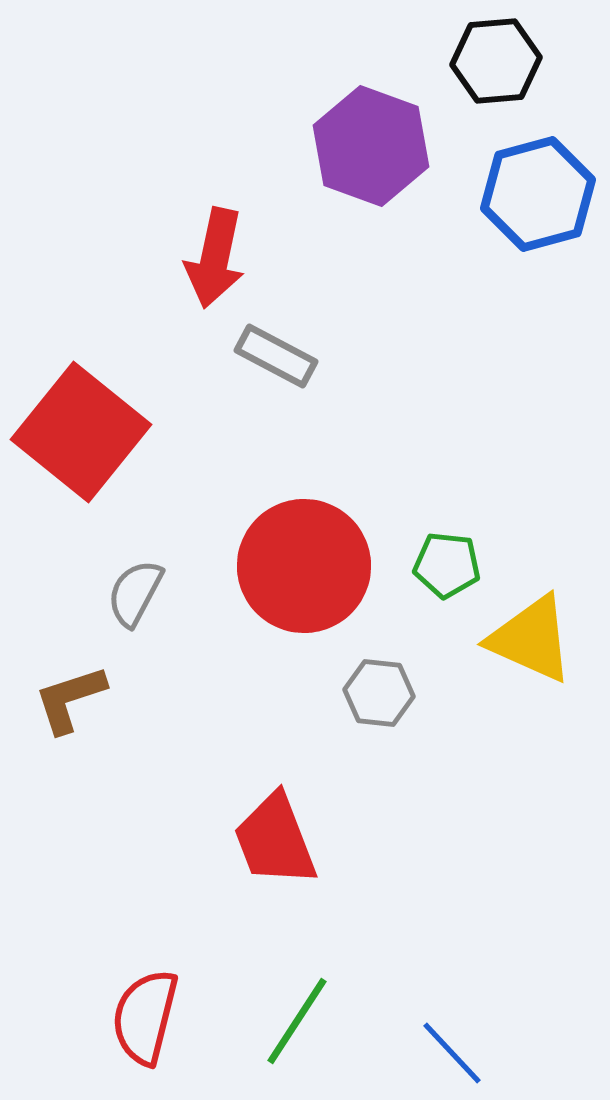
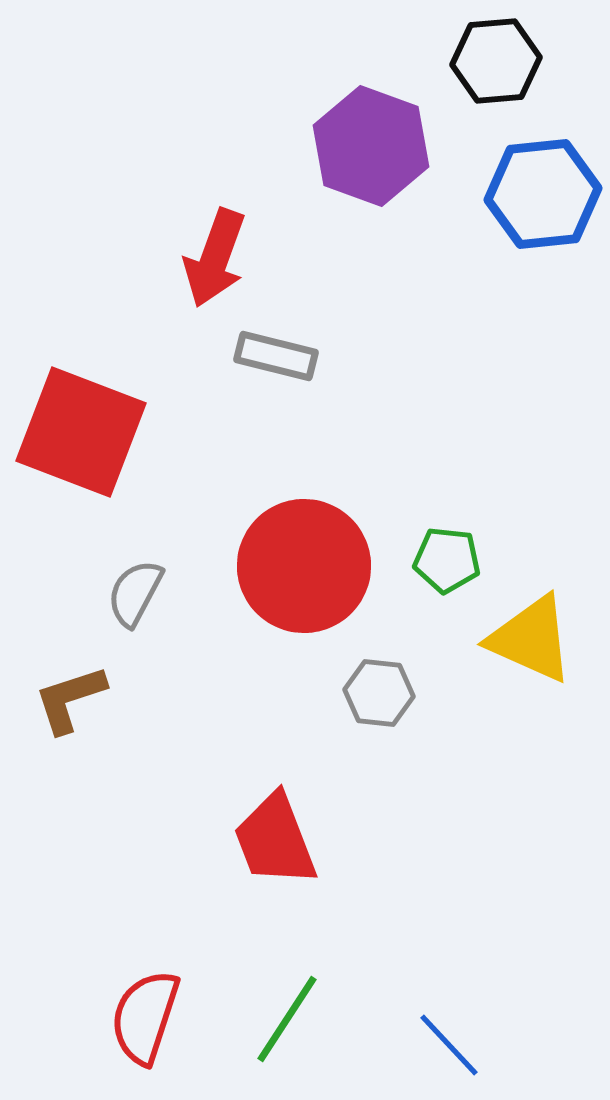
blue hexagon: moved 5 px right; rotated 9 degrees clockwise
red arrow: rotated 8 degrees clockwise
gray rectangle: rotated 14 degrees counterclockwise
red square: rotated 18 degrees counterclockwise
green pentagon: moved 5 px up
red semicircle: rotated 4 degrees clockwise
green line: moved 10 px left, 2 px up
blue line: moved 3 px left, 8 px up
